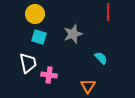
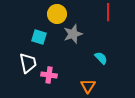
yellow circle: moved 22 px right
